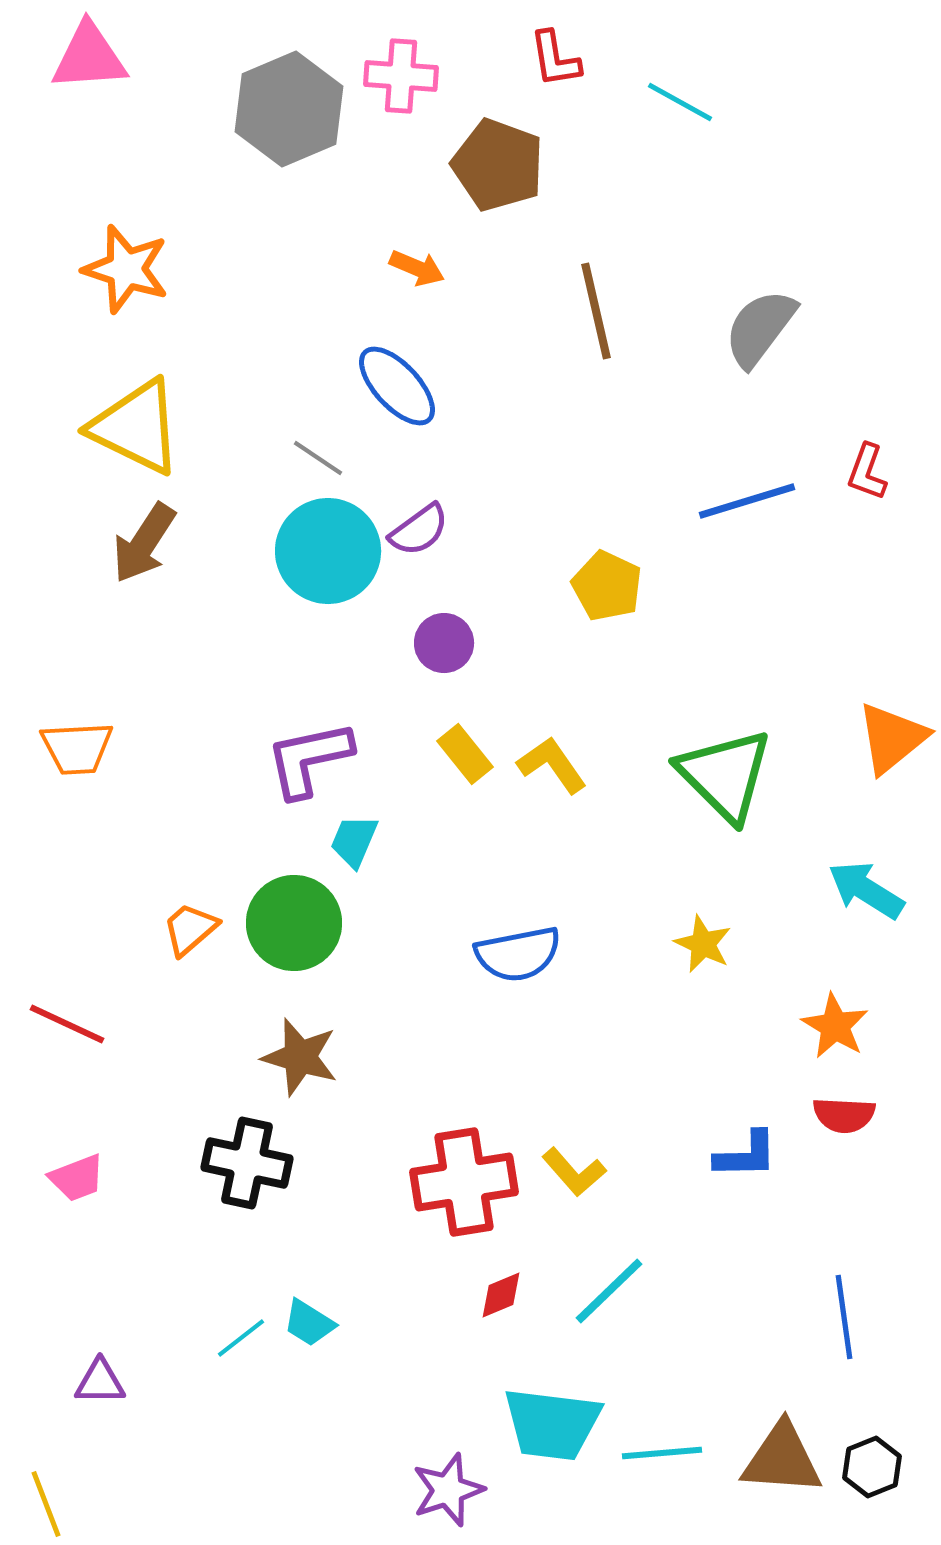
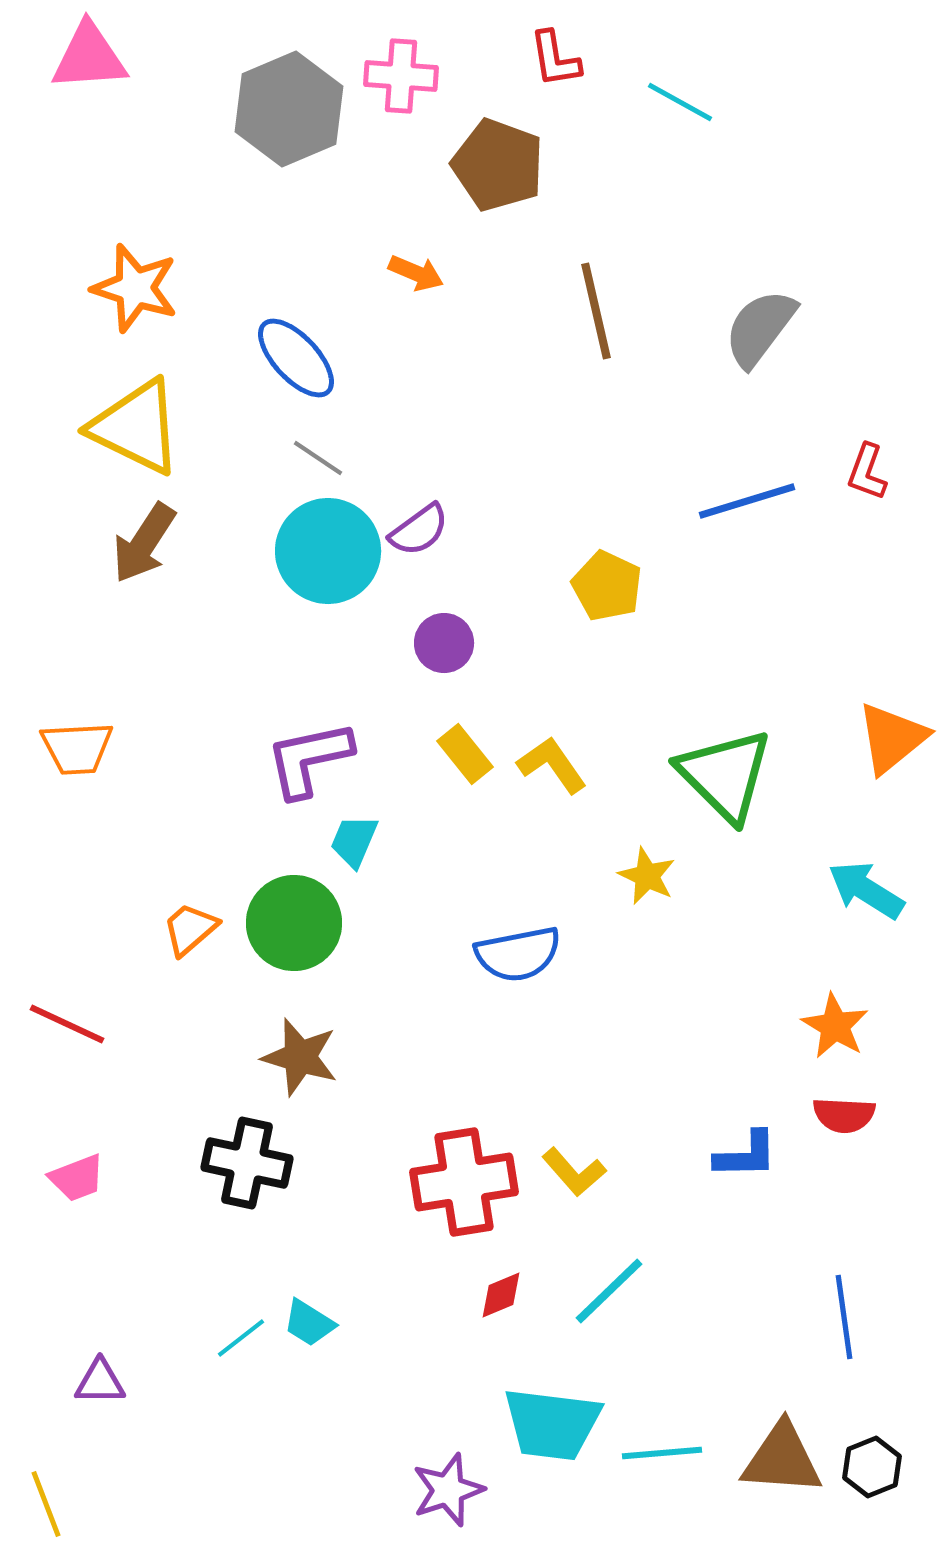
orange arrow at (417, 268): moved 1 px left, 5 px down
orange star at (126, 269): moved 9 px right, 19 px down
blue ellipse at (397, 386): moved 101 px left, 28 px up
yellow star at (703, 944): moved 56 px left, 68 px up
